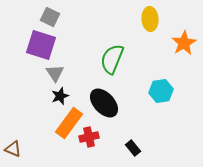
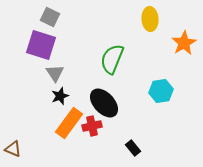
red cross: moved 3 px right, 11 px up
